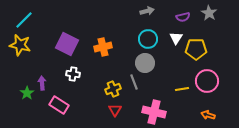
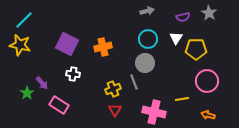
purple arrow: rotated 144 degrees clockwise
yellow line: moved 10 px down
